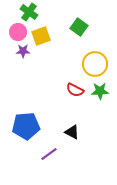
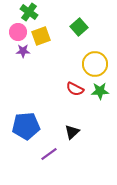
green square: rotated 12 degrees clockwise
red semicircle: moved 1 px up
black triangle: rotated 49 degrees clockwise
